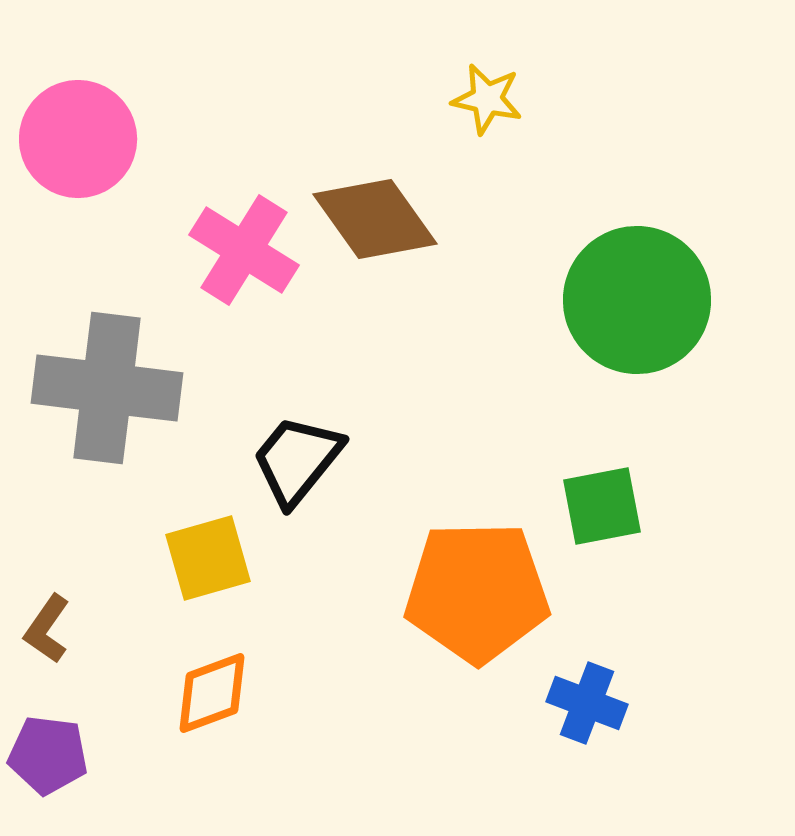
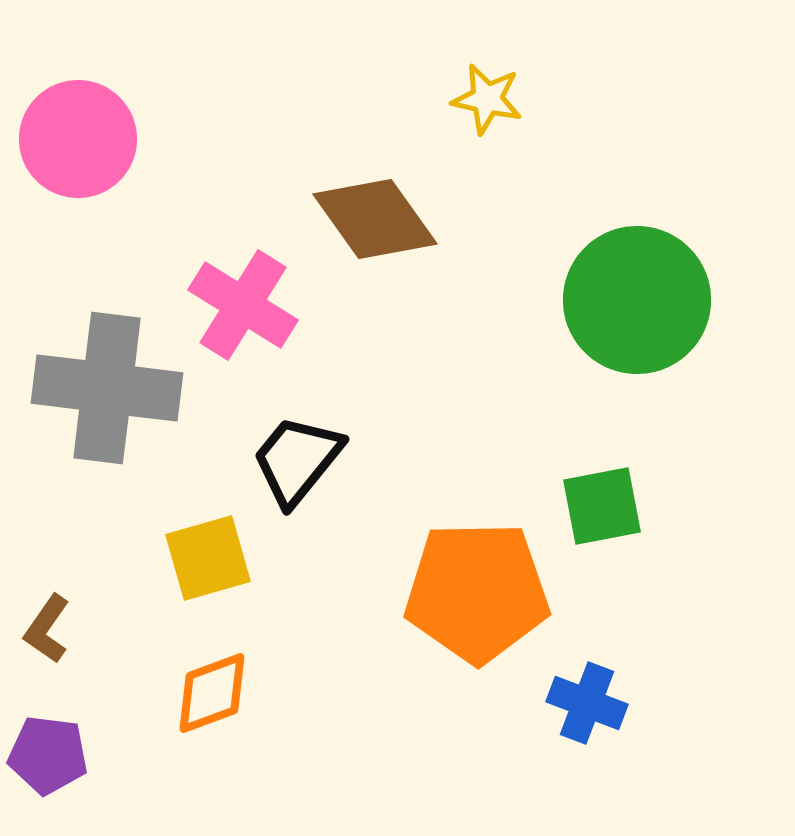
pink cross: moved 1 px left, 55 px down
